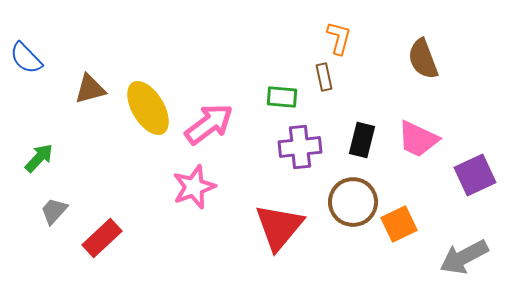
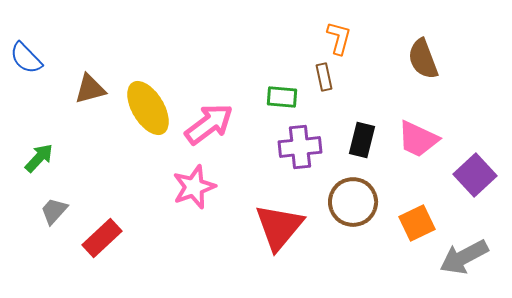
purple square: rotated 18 degrees counterclockwise
orange square: moved 18 px right, 1 px up
